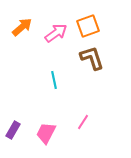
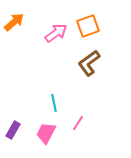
orange arrow: moved 8 px left, 5 px up
brown L-shape: moved 3 px left, 5 px down; rotated 108 degrees counterclockwise
cyan line: moved 23 px down
pink line: moved 5 px left, 1 px down
